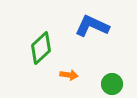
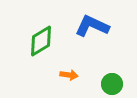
green diamond: moved 7 px up; rotated 12 degrees clockwise
